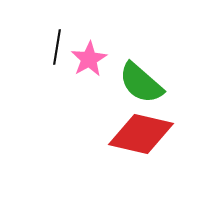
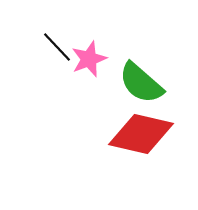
black line: rotated 52 degrees counterclockwise
pink star: rotated 9 degrees clockwise
